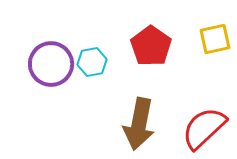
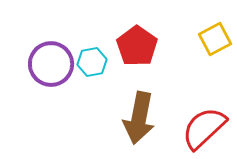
yellow square: rotated 16 degrees counterclockwise
red pentagon: moved 14 px left
brown arrow: moved 6 px up
